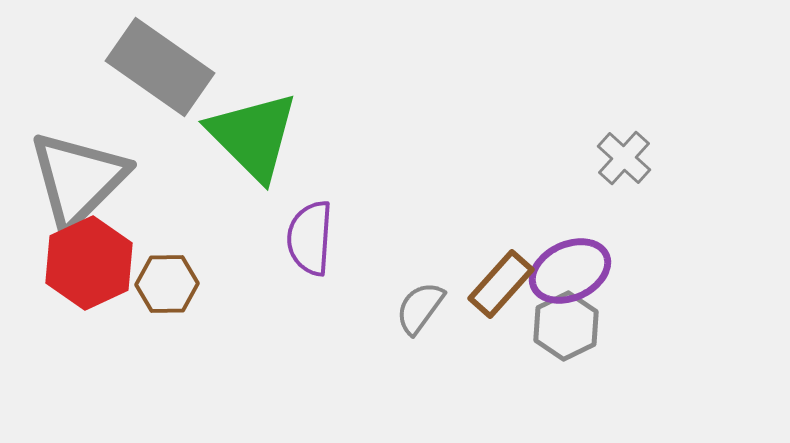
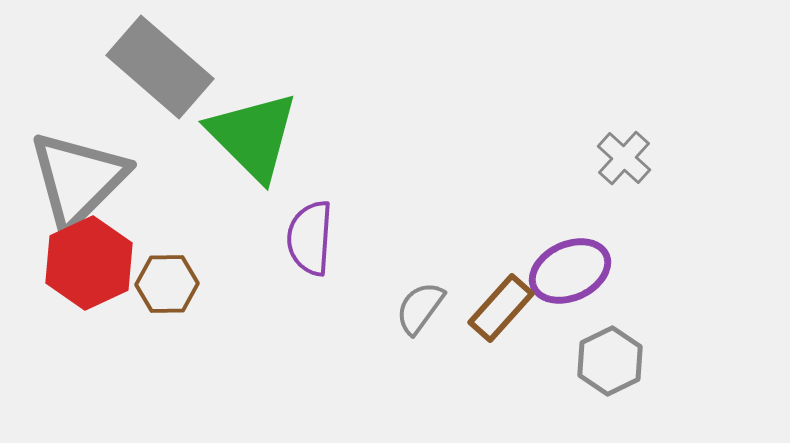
gray rectangle: rotated 6 degrees clockwise
brown rectangle: moved 24 px down
gray hexagon: moved 44 px right, 35 px down
